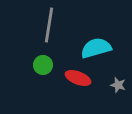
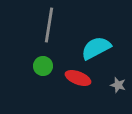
cyan semicircle: rotated 12 degrees counterclockwise
green circle: moved 1 px down
